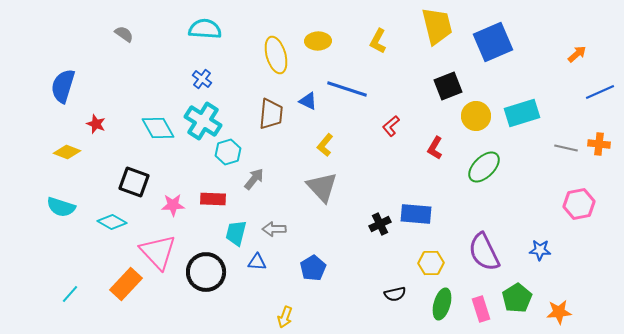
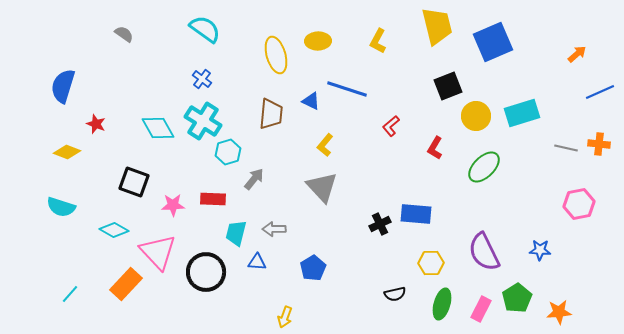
cyan semicircle at (205, 29): rotated 32 degrees clockwise
blue triangle at (308, 101): moved 3 px right
cyan diamond at (112, 222): moved 2 px right, 8 px down
pink rectangle at (481, 309): rotated 45 degrees clockwise
